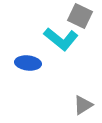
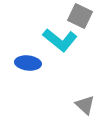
cyan L-shape: moved 1 px left, 1 px down
gray triangle: moved 2 px right; rotated 45 degrees counterclockwise
